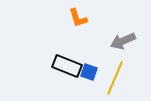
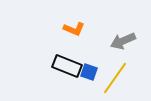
orange L-shape: moved 4 px left, 11 px down; rotated 50 degrees counterclockwise
yellow line: rotated 12 degrees clockwise
